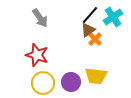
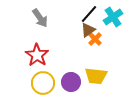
black line: moved 1 px left, 1 px up
red star: rotated 15 degrees clockwise
